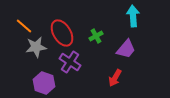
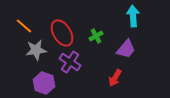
gray star: moved 3 px down
